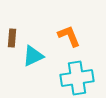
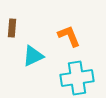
brown rectangle: moved 10 px up
